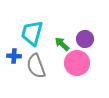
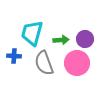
green arrow: moved 1 px left, 4 px up; rotated 133 degrees clockwise
gray semicircle: moved 8 px right, 3 px up
